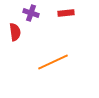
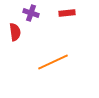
red rectangle: moved 1 px right
